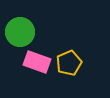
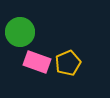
yellow pentagon: moved 1 px left
